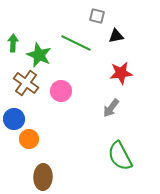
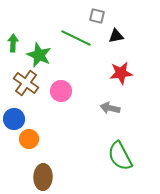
green line: moved 5 px up
gray arrow: moved 1 px left; rotated 66 degrees clockwise
